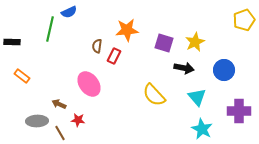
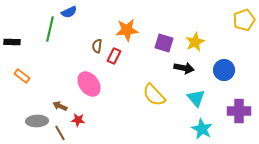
cyan triangle: moved 1 px left, 1 px down
brown arrow: moved 1 px right, 2 px down
